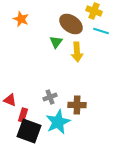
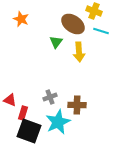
brown ellipse: moved 2 px right
yellow arrow: moved 2 px right
red rectangle: moved 2 px up
